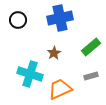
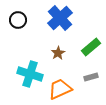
blue cross: rotated 30 degrees counterclockwise
brown star: moved 4 px right
gray rectangle: moved 1 px down
